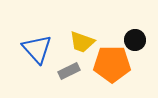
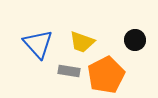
blue triangle: moved 1 px right, 5 px up
orange pentagon: moved 6 px left, 11 px down; rotated 27 degrees counterclockwise
gray rectangle: rotated 35 degrees clockwise
